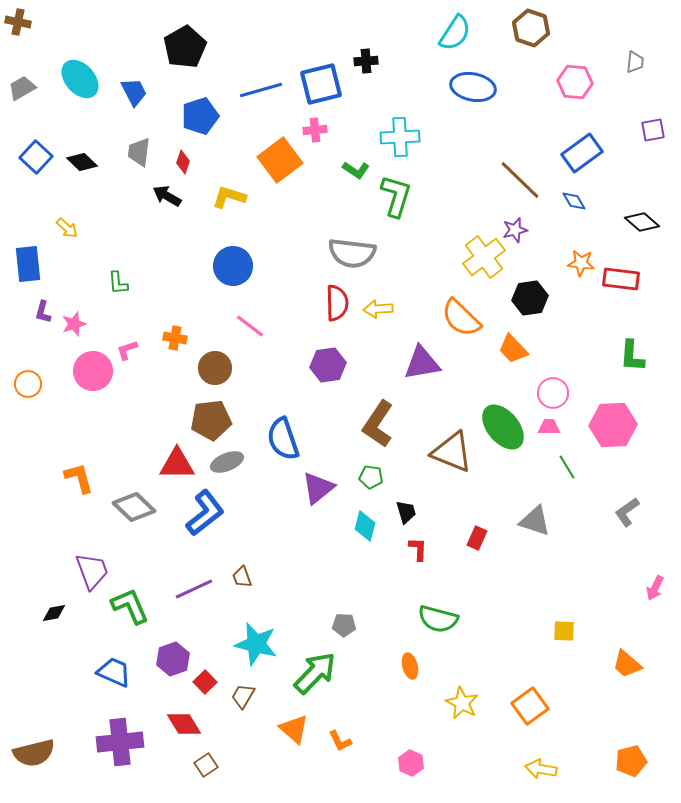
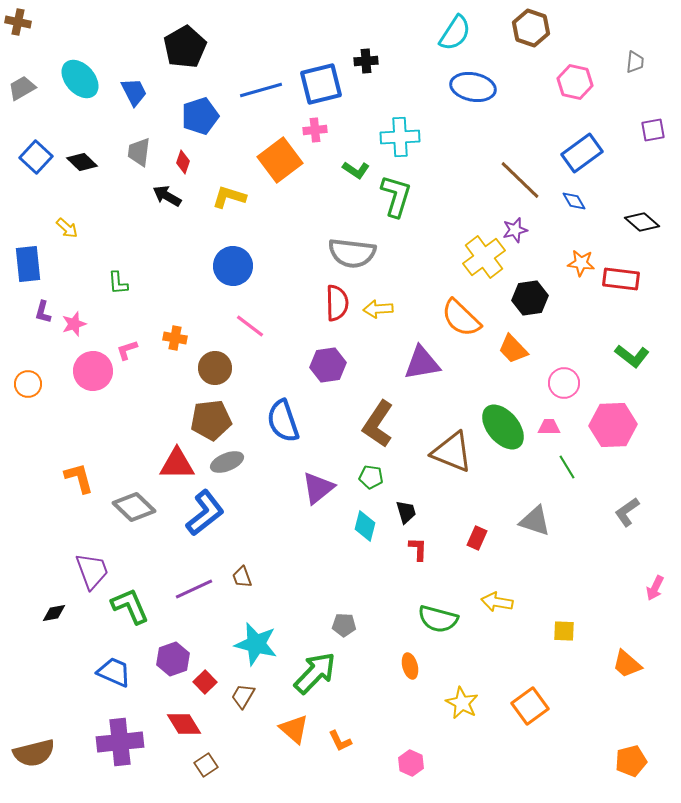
pink hexagon at (575, 82): rotated 8 degrees clockwise
green L-shape at (632, 356): rotated 56 degrees counterclockwise
pink circle at (553, 393): moved 11 px right, 10 px up
blue semicircle at (283, 439): moved 18 px up
yellow arrow at (541, 769): moved 44 px left, 167 px up
